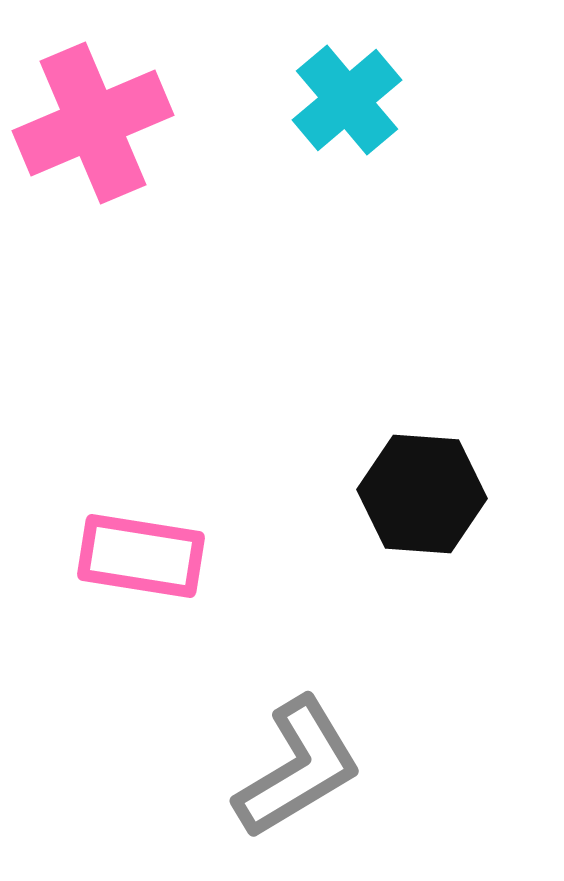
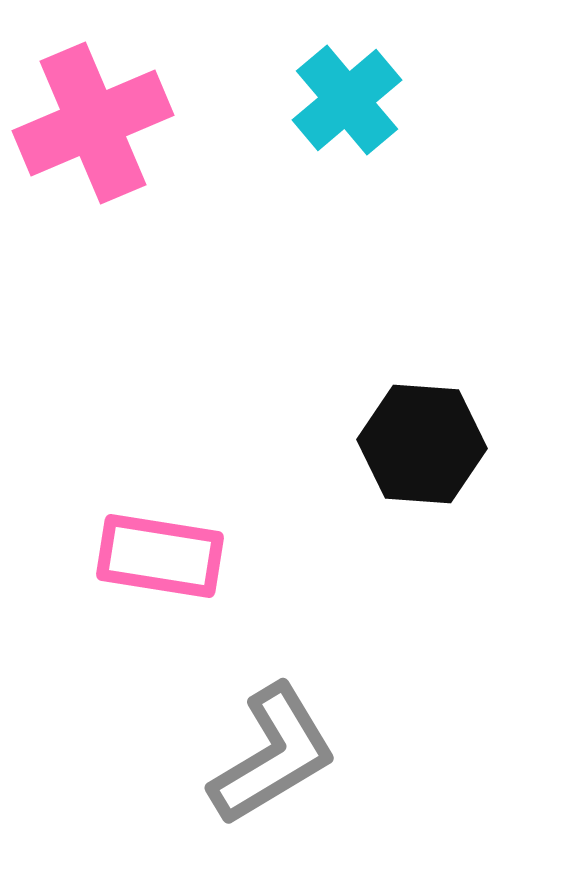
black hexagon: moved 50 px up
pink rectangle: moved 19 px right
gray L-shape: moved 25 px left, 13 px up
